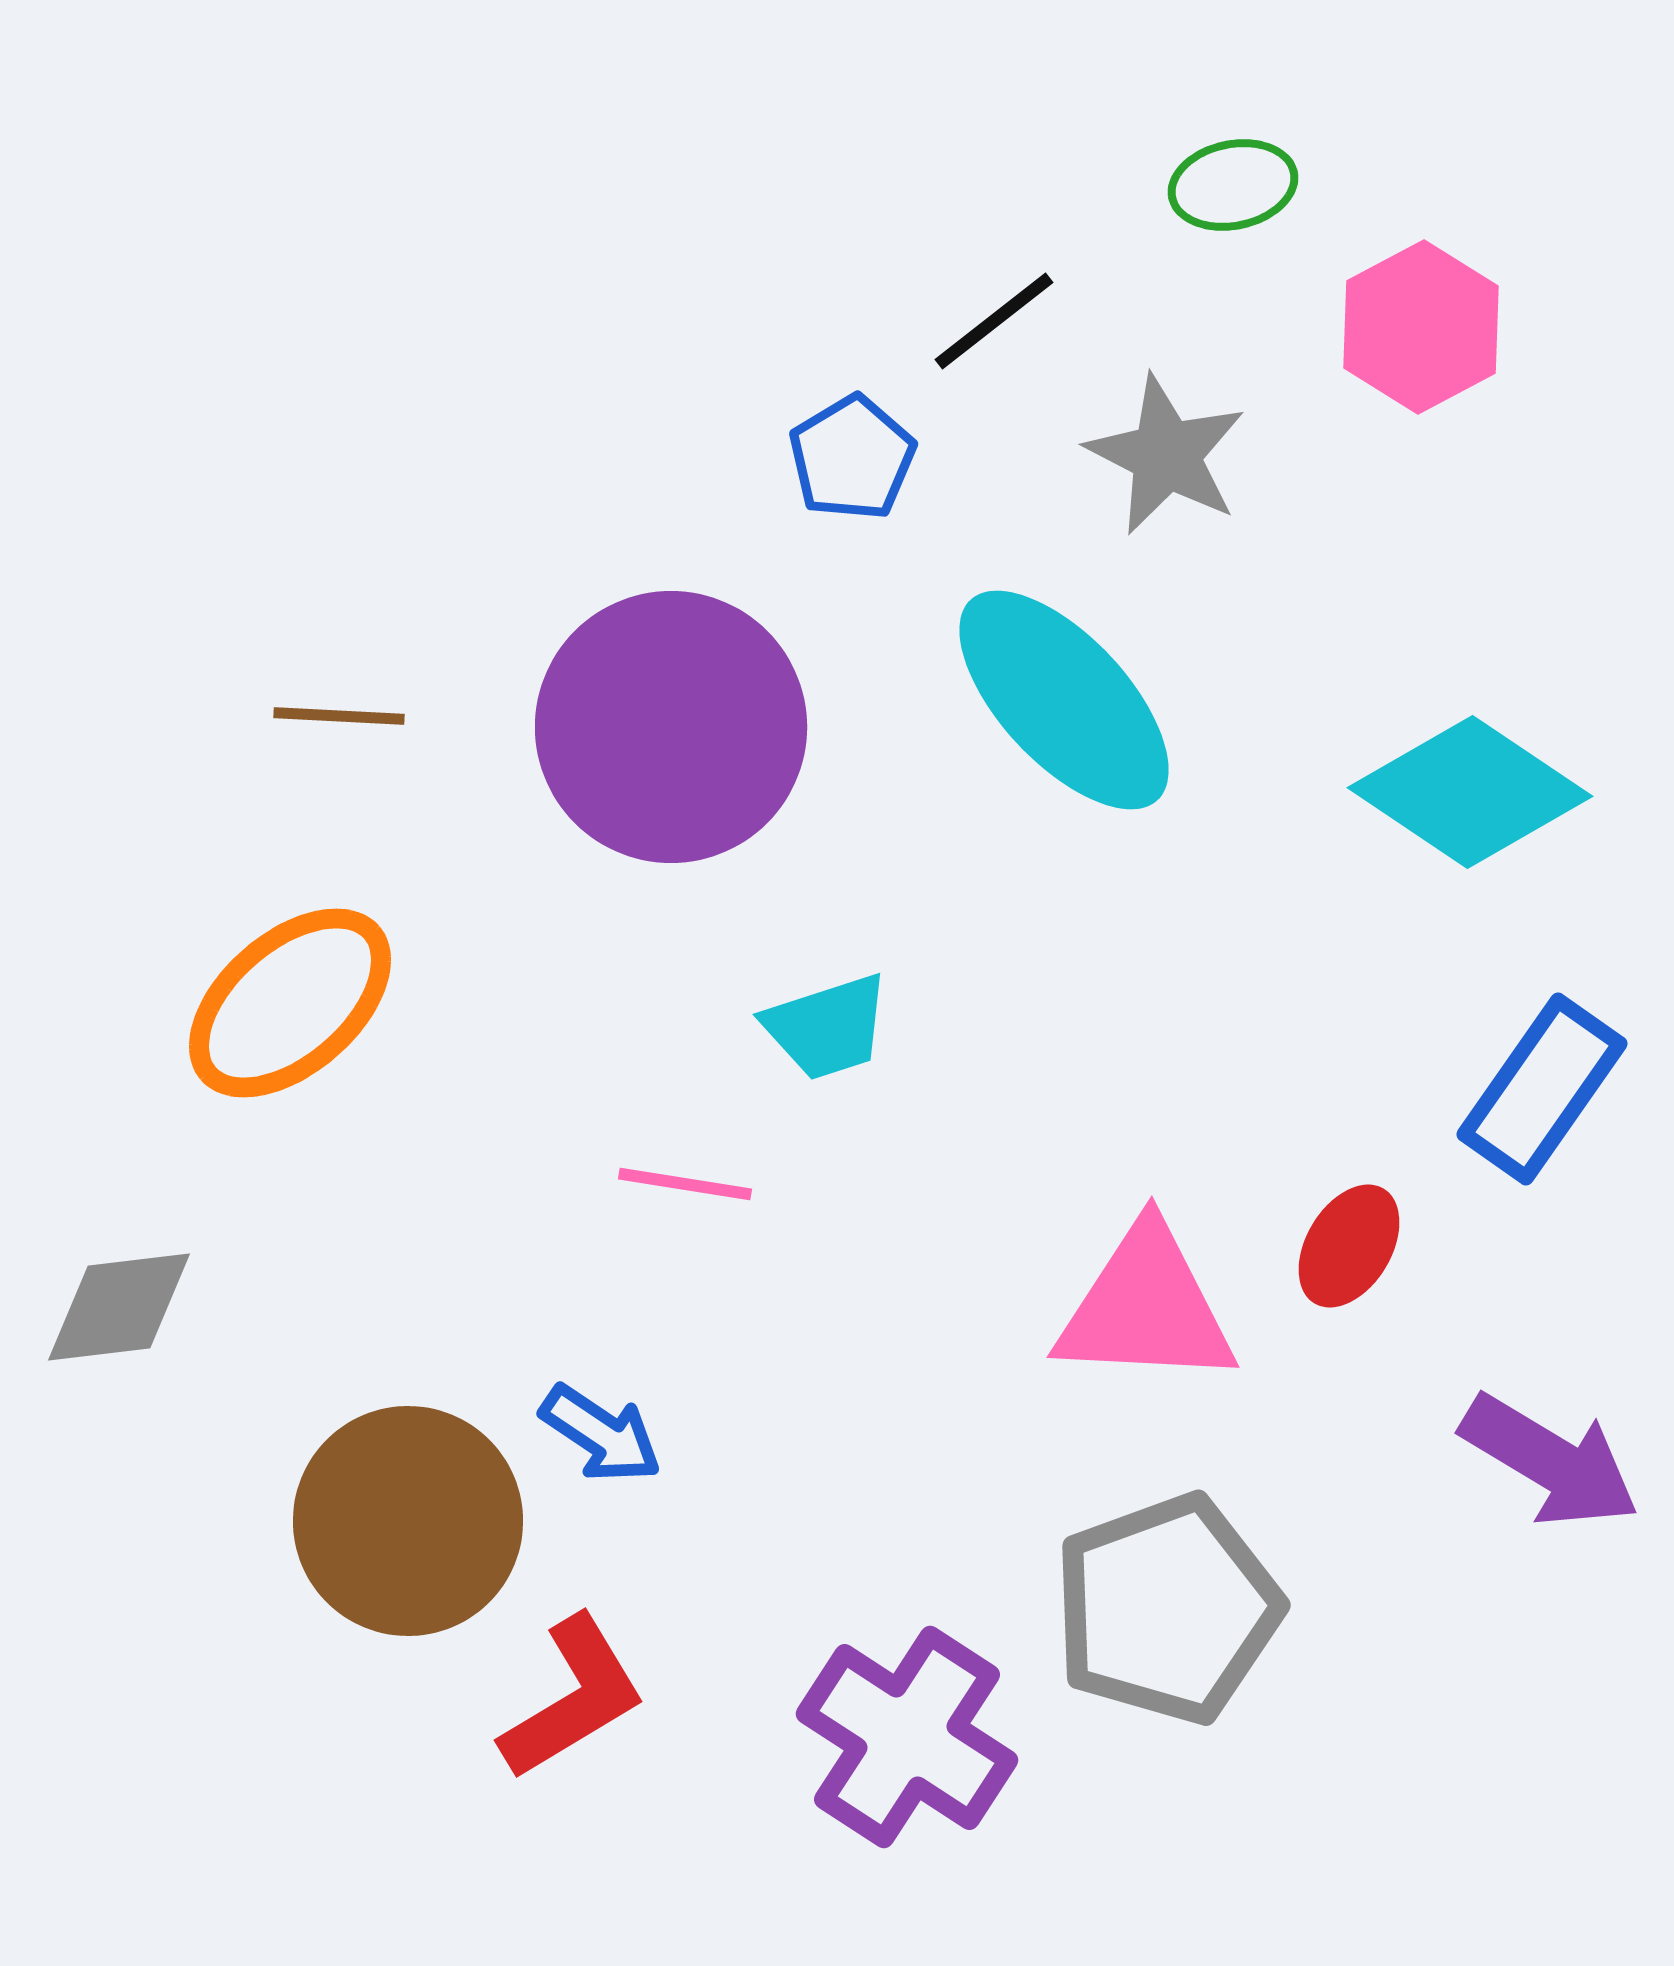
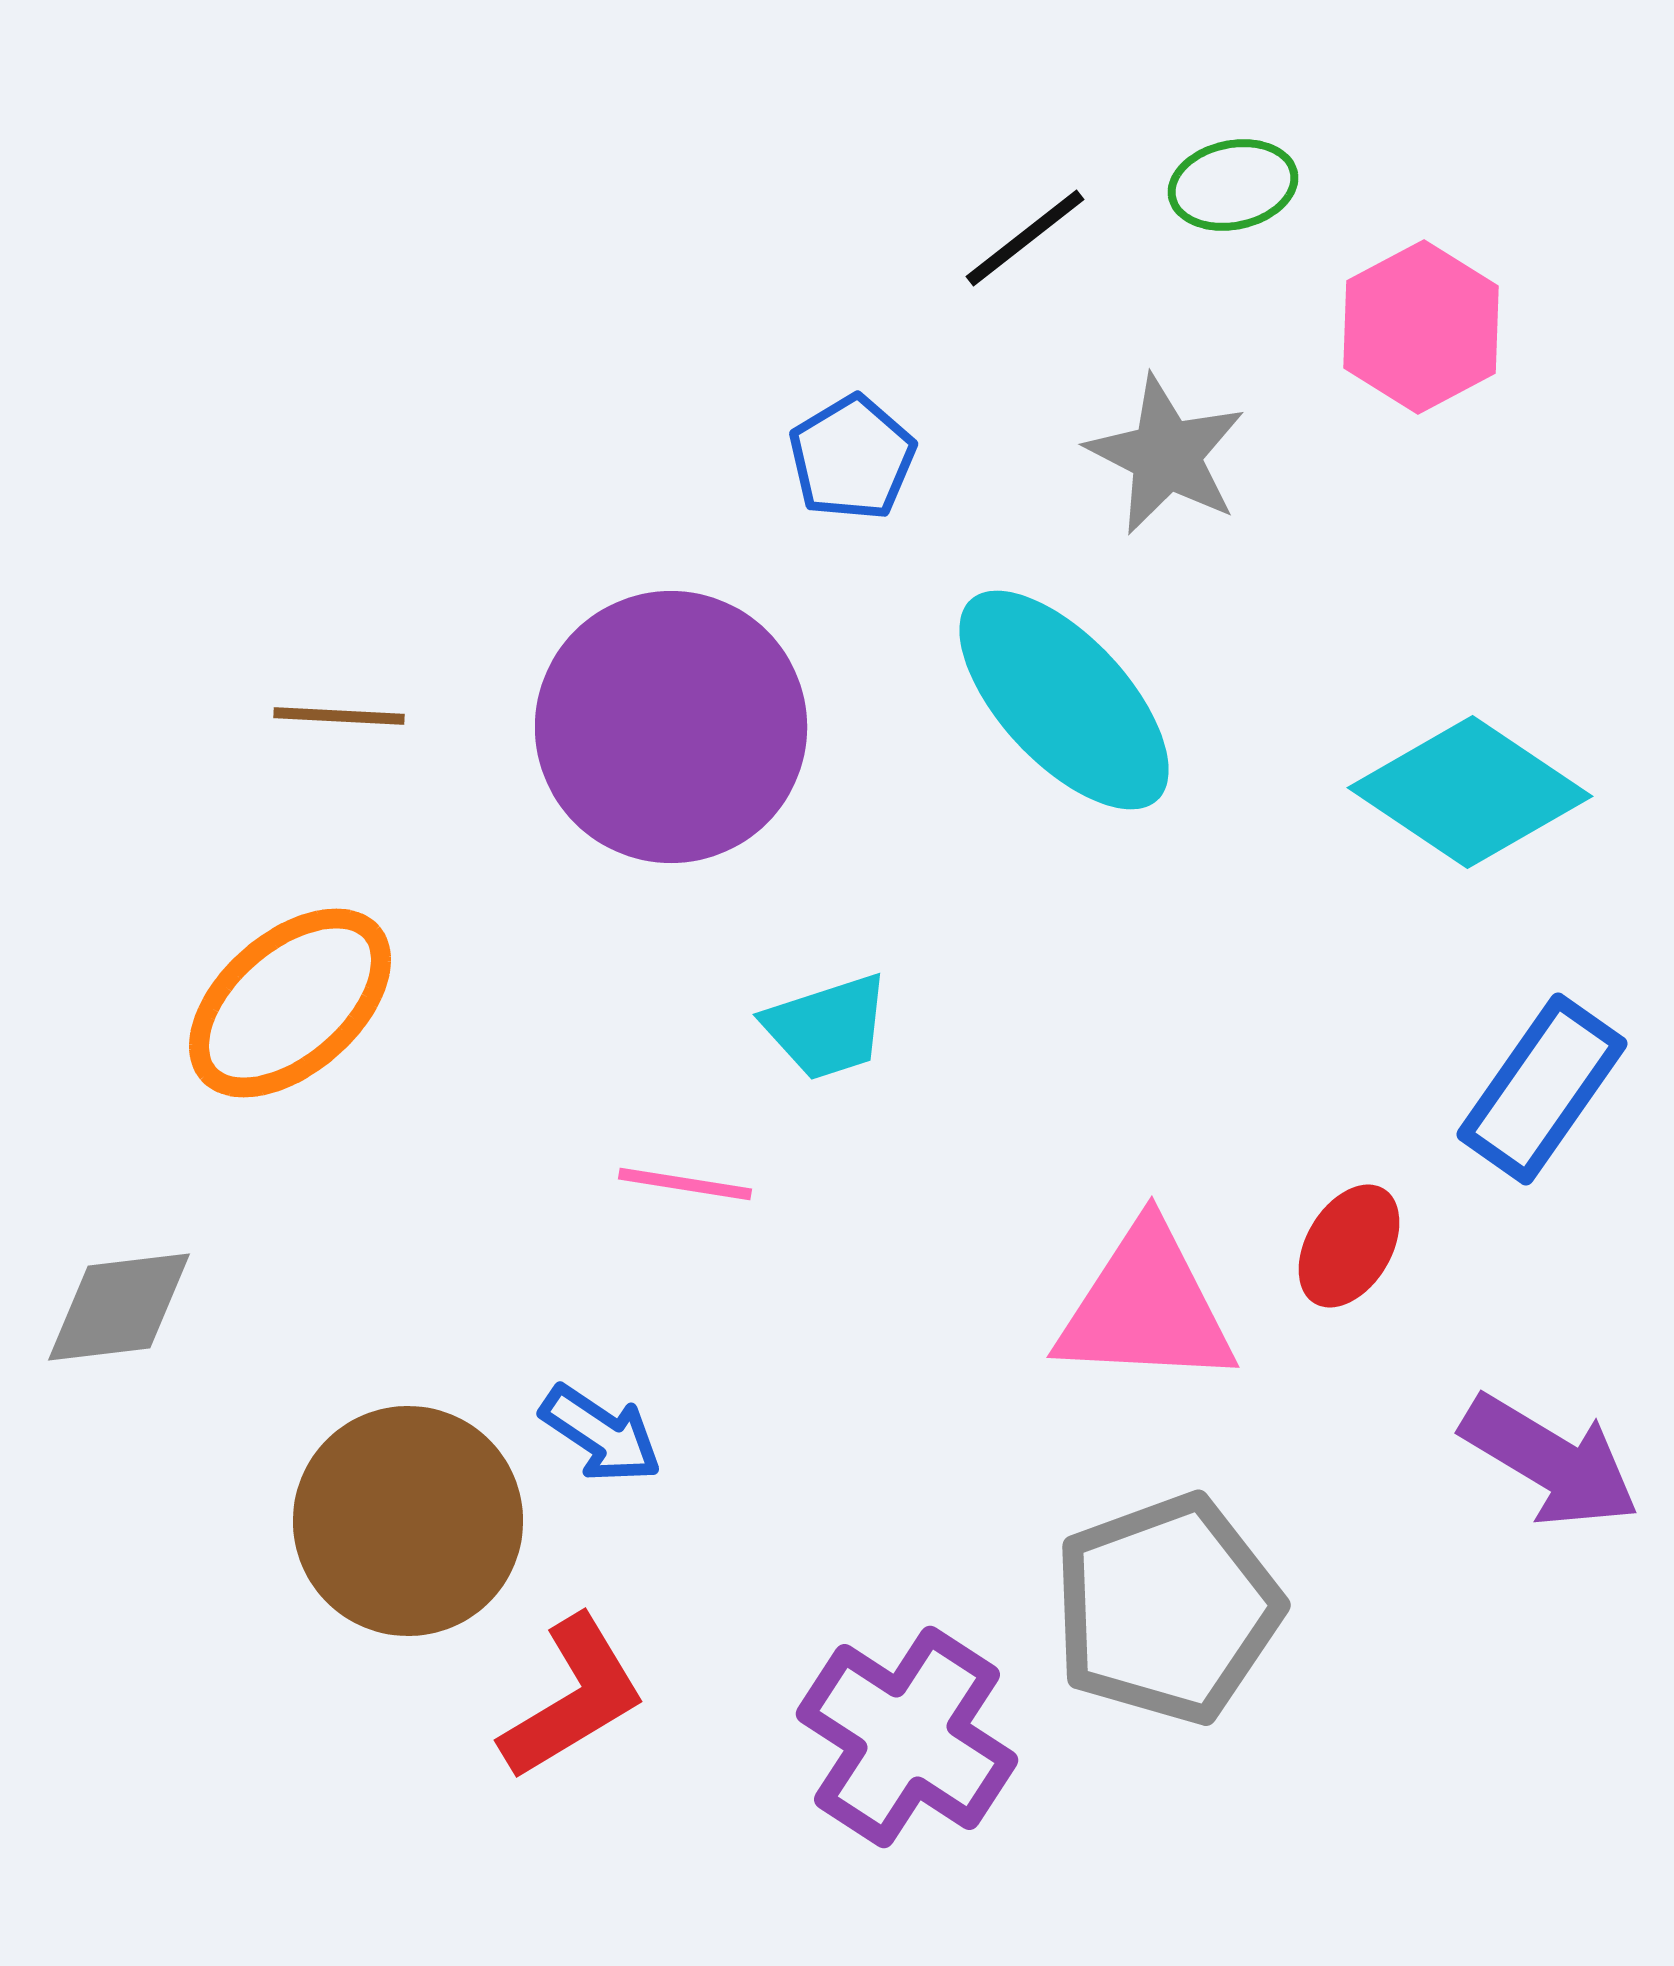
black line: moved 31 px right, 83 px up
